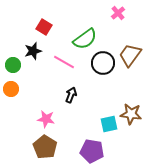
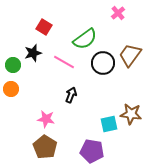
black star: moved 2 px down
